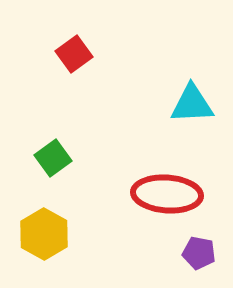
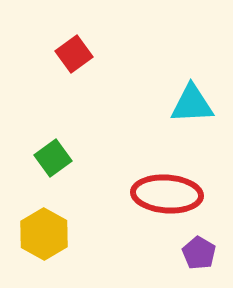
purple pentagon: rotated 20 degrees clockwise
